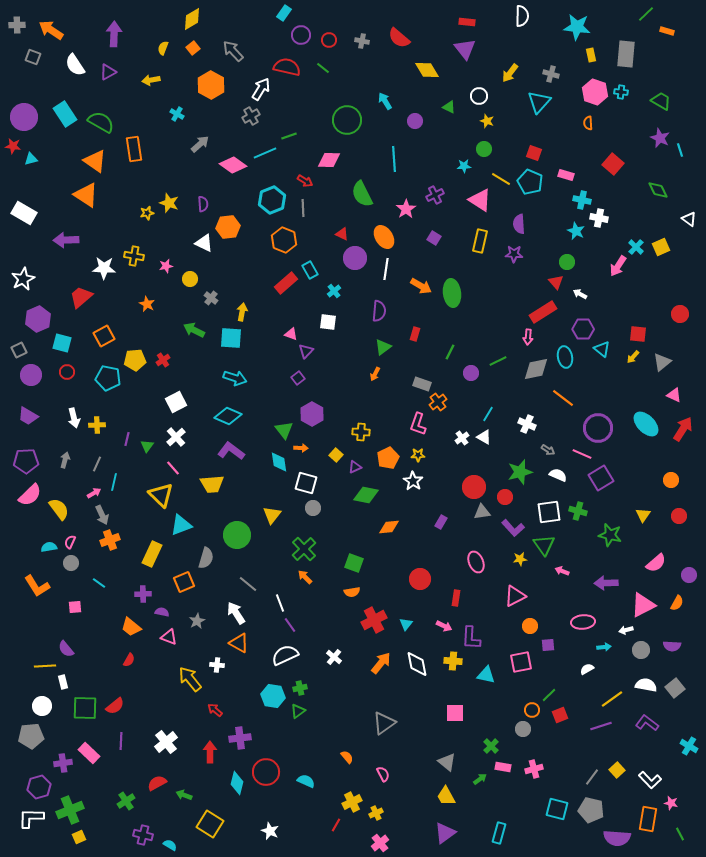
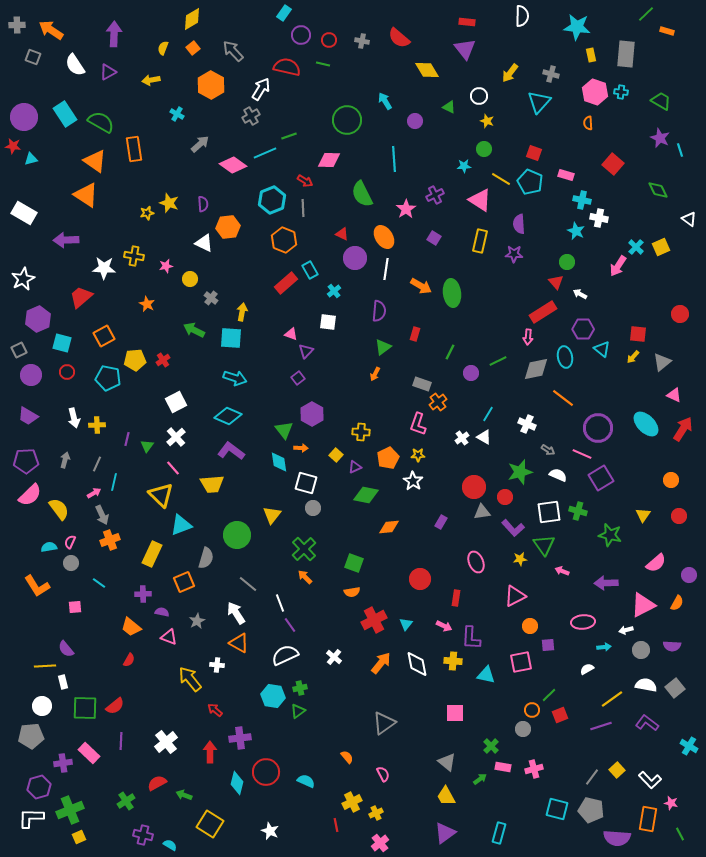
green line at (323, 68): moved 4 px up; rotated 24 degrees counterclockwise
red line at (336, 825): rotated 40 degrees counterclockwise
